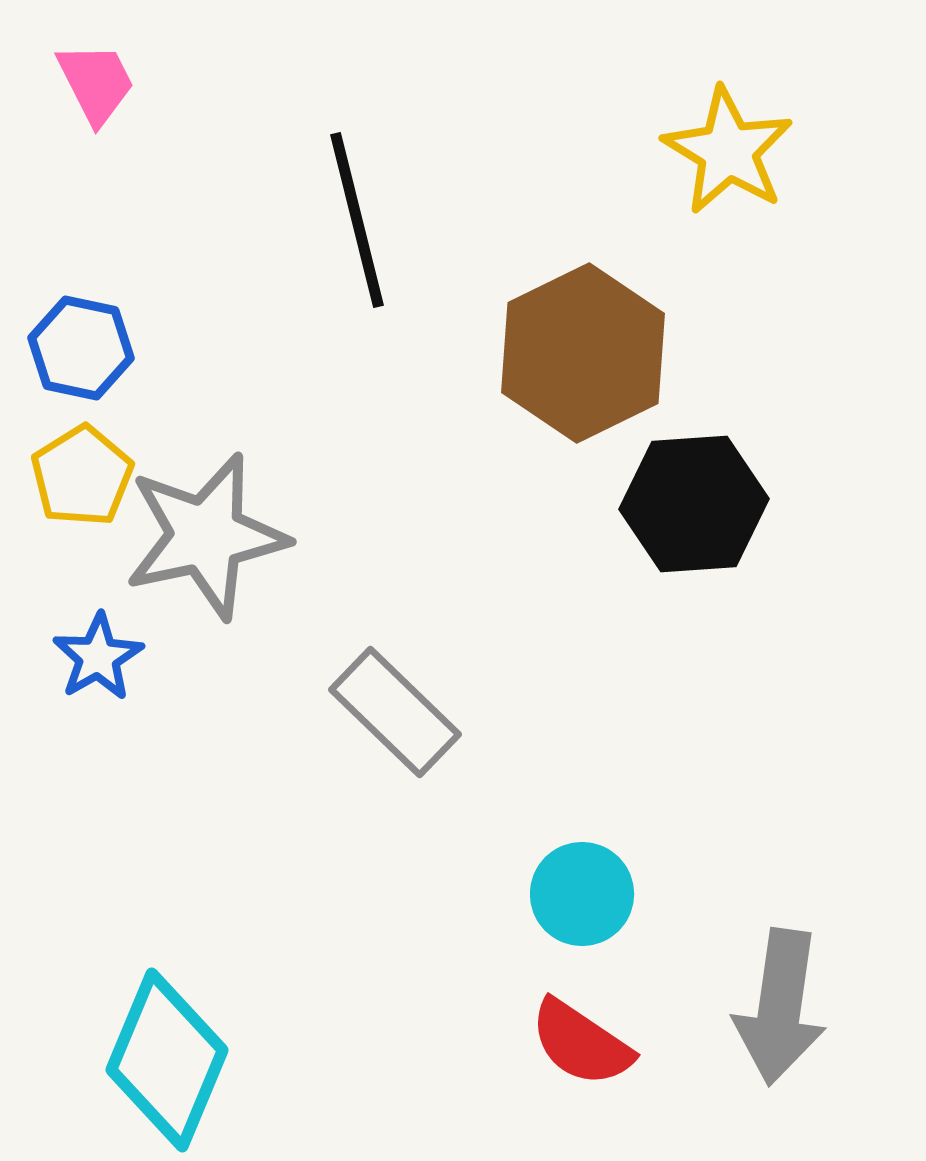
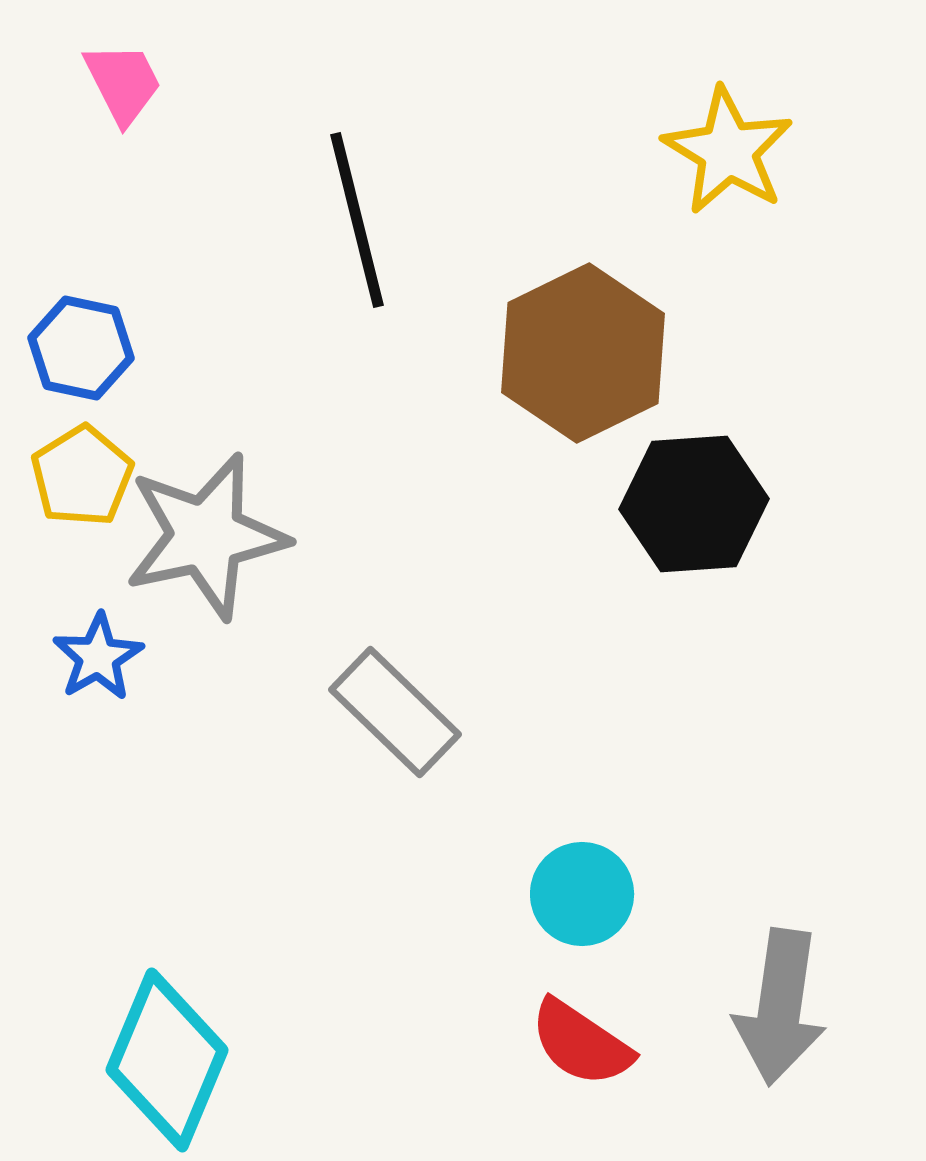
pink trapezoid: moved 27 px right
